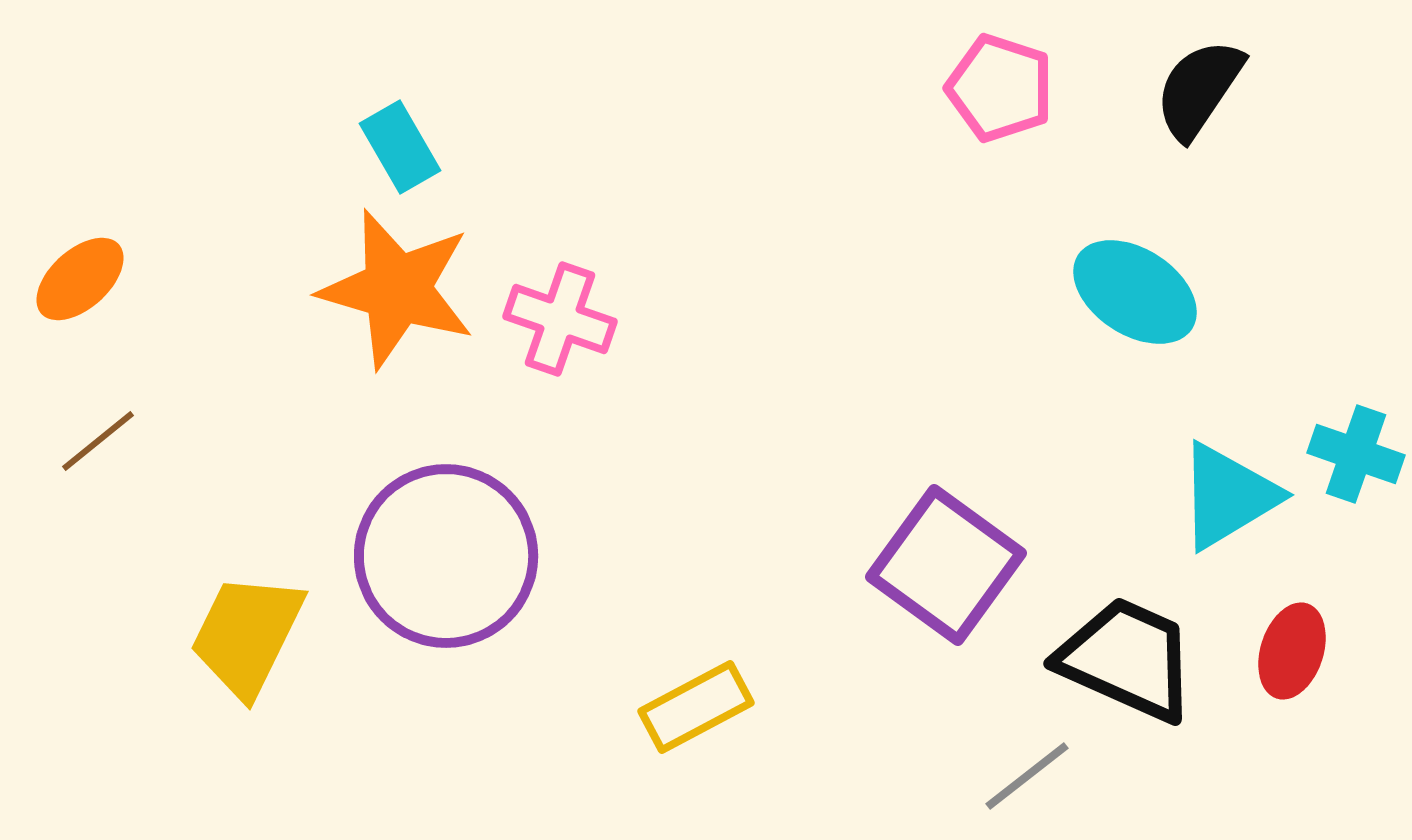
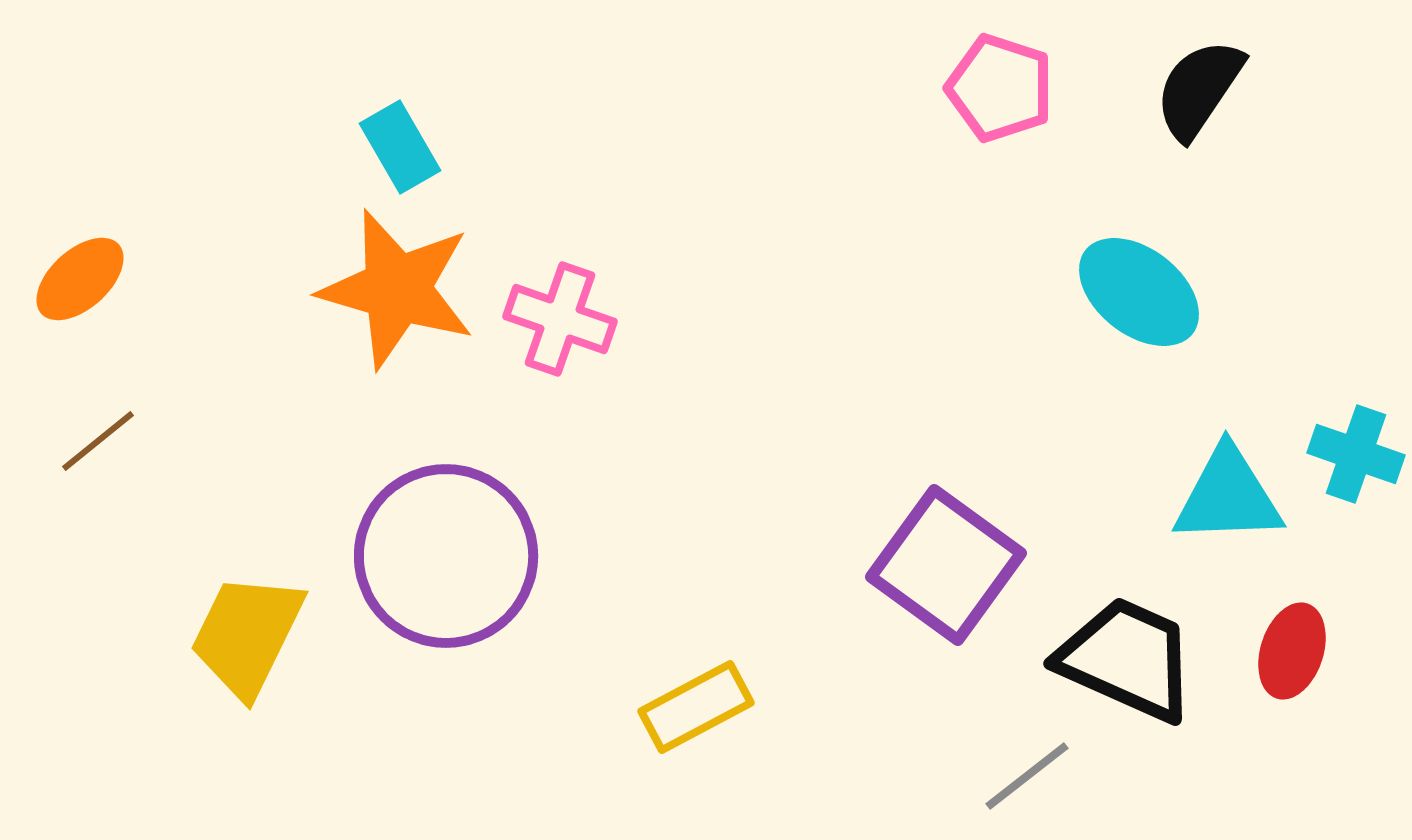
cyan ellipse: moved 4 px right; rotated 5 degrees clockwise
cyan triangle: rotated 29 degrees clockwise
